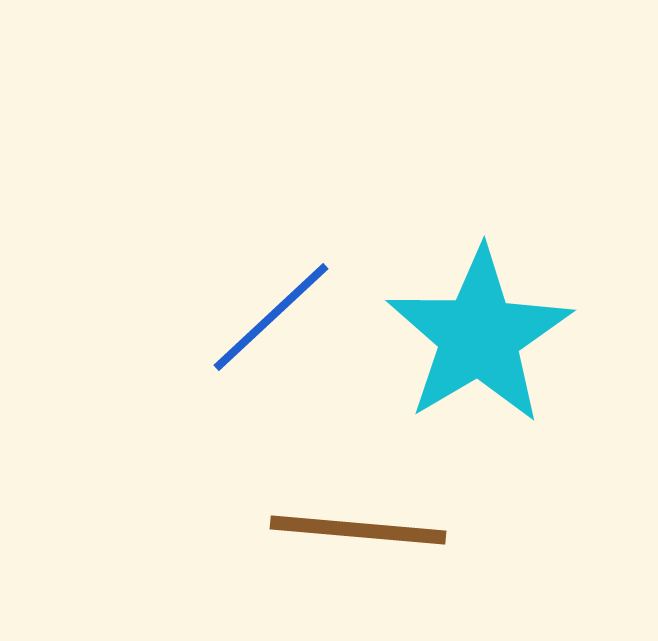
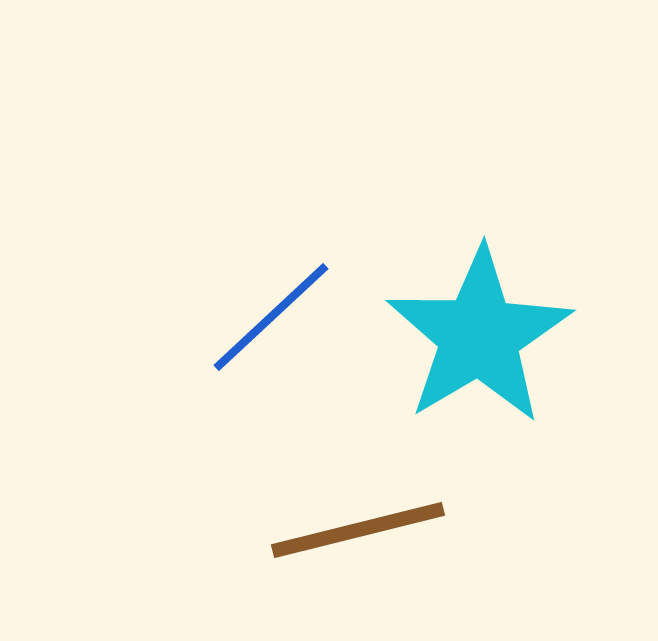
brown line: rotated 19 degrees counterclockwise
